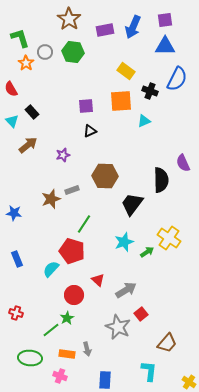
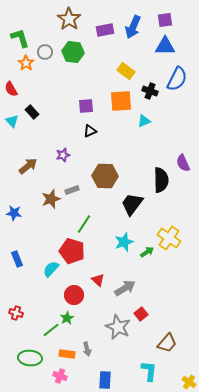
brown arrow at (28, 145): moved 21 px down
gray arrow at (126, 290): moved 1 px left, 2 px up
